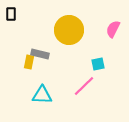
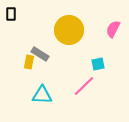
gray rectangle: rotated 18 degrees clockwise
